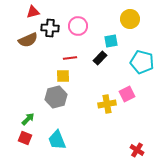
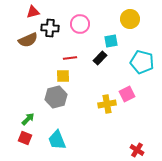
pink circle: moved 2 px right, 2 px up
